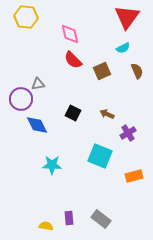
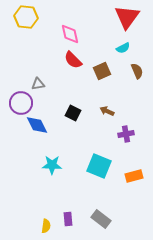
purple circle: moved 4 px down
brown arrow: moved 3 px up
purple cross: moved 2 px left, 1 px down; rotated 21 degrees clockwise
cyan square: moved 1 px left, 10 px down
purple rectangle: moved 1 px left, 1 px down
yellow semicircle: rotated 88 degrees clockwise
